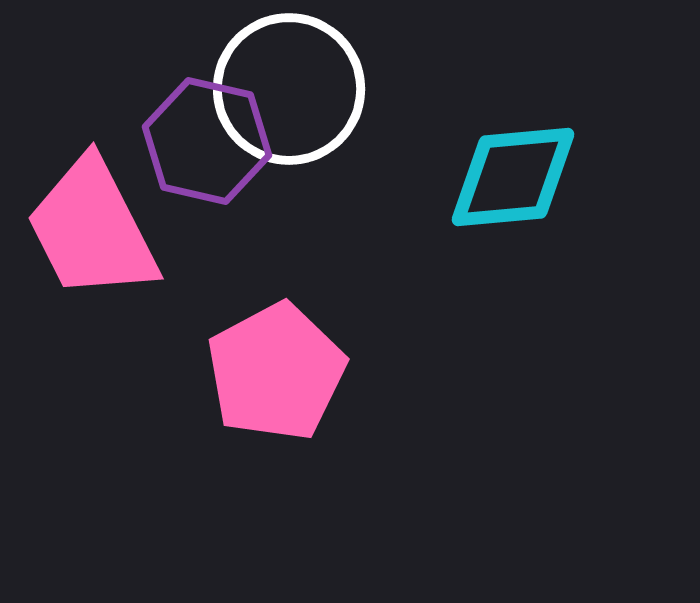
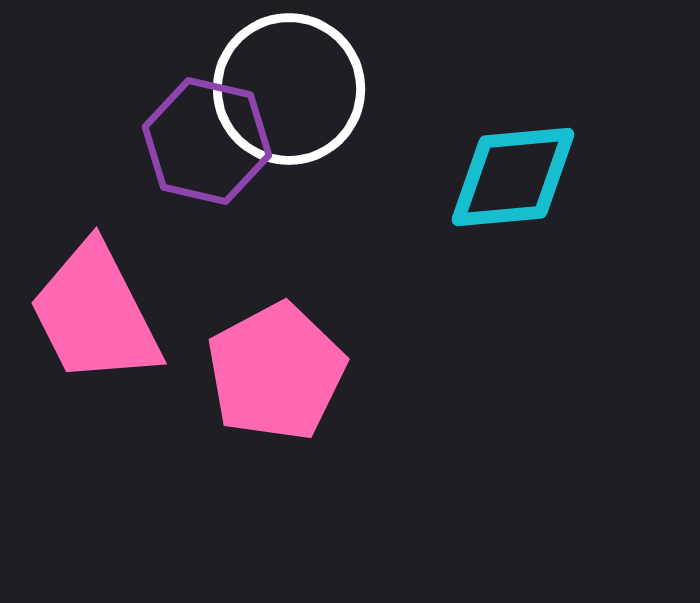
pink trapezoid: moved 3 px right, 85 px down
